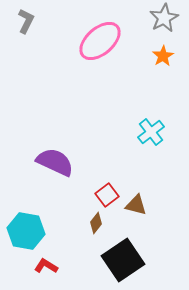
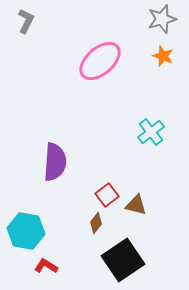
gray star: moved 2 px left, 1 px down; rotated 12 degrees clockwise
pink ellipse: moved 20 px down
orange star: rotated 20 degrees counterclockwise
purple semicircle: rotated 69 degrees clockwise
